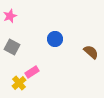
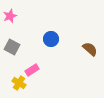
blue circle: moved 4 px left
brown semicircle: moved 1 px left, 3 px up
pink rectangle: moved 2 px up
yellow cross: rotated 16 degrees counterclockwise
